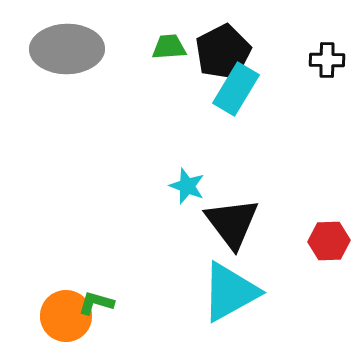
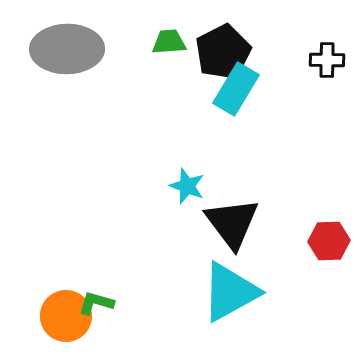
green trapezoid: moved 5 px up
